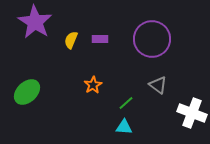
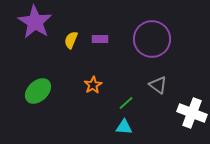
green ellipse: moved 11 px right, 1 px up
